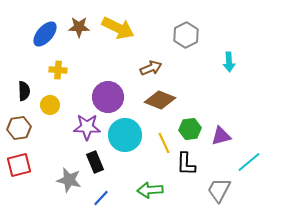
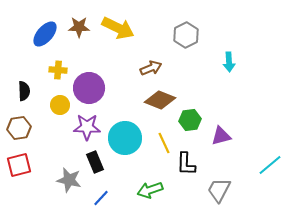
purple circle: moved 19 px left, 9 px up
yellow circle: moved 10 px right
green hexagon: moved 9 px up
cyan circle: moved 3 px down
cyan line: moved 21 px right, 3 px down
green arrow: rotated 15 degrees counterclockwise
